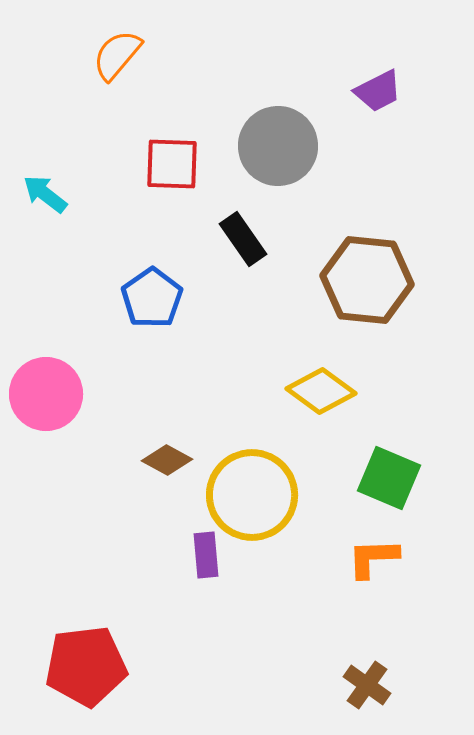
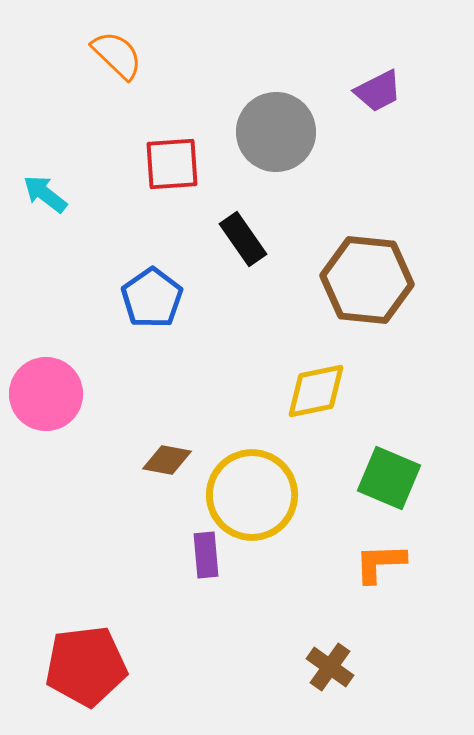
orange semicircle: rotated 94 degrees clockwise
gray circle: moved 2 px left, 14 px up
red square: rotated 6 degrees counterclockwise
yellow diamond: moved 5 px left; rotated 48 degrees counterclockwise
brown diamond: rotated 18 degrees counterclockwise
orange L-shape: moved 7 px right, 5 px down
brown cross: moved 37 px left, 18 px up
